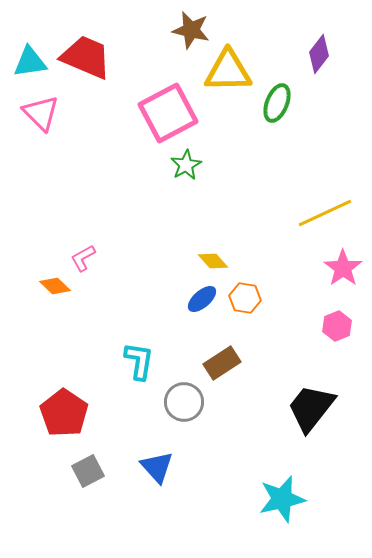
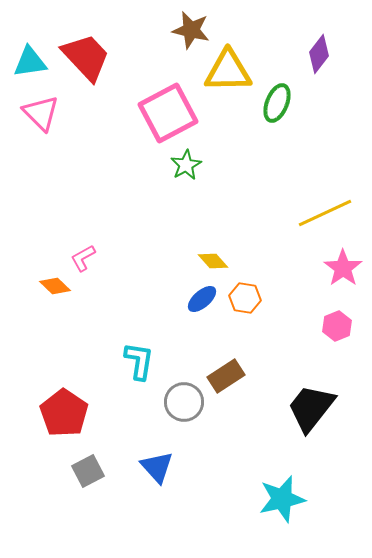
red trapezoid: rotated 24 degrees clockwise
brown rectangle: moved 4 px right, 13 px down
